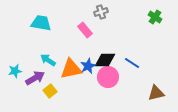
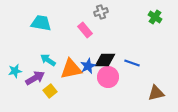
blue line: rotated 14 degrees counterclockwise
